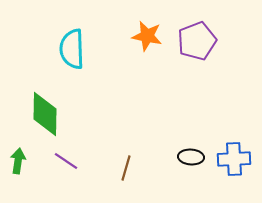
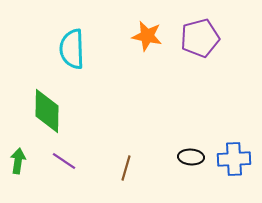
purple pentagon: moved 3 px right, 3 px up; rotated 6 degrees clockwise
green diamond: moved 2 px right, 3 px up
purple line: moved 2 px left
